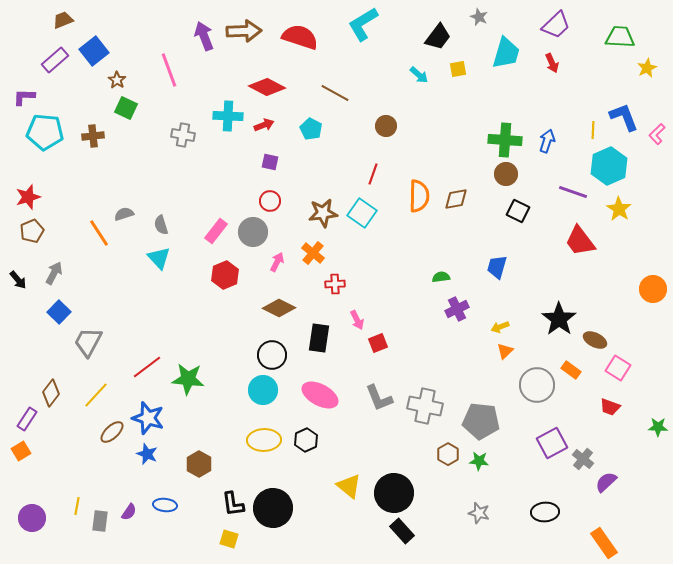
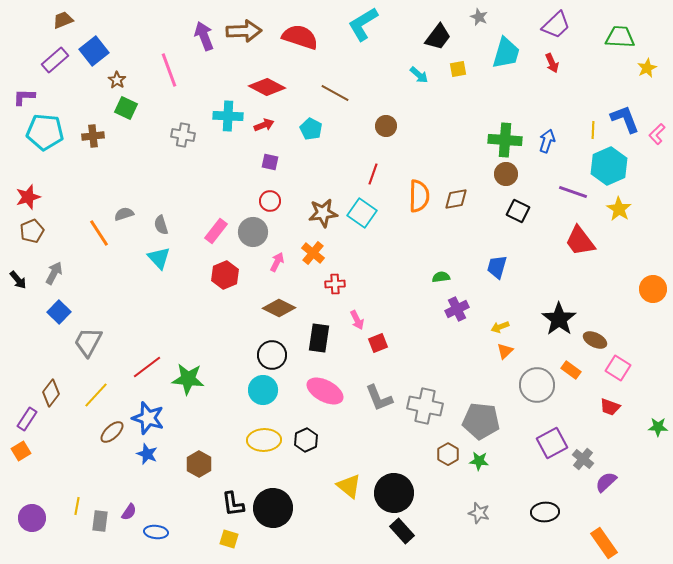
blue L-shape at (624, 117): moved 1 px right, 2 px down
pink ellipse at (320, 395): moved 5 px right, 4 px up
blue ellipse at (165, 505): moved 9 px left, 27 px down
